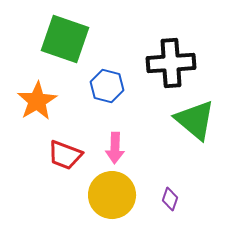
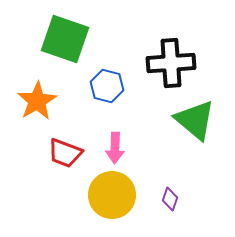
red trapezoid: moved 2 px up
